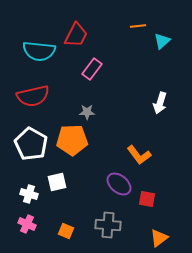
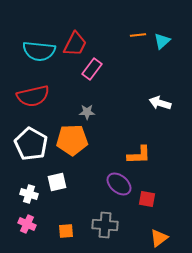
orange line: moved 9 px down
red trapezoid: moved 1 px left, 9 px down
white arrow: rotated 90 degrees clockwise
orange L-shape: rotated 55 degrees counterclockwise
gray cross: moved 3 px left
orange square: rotated 28 degrees counterclockwise
